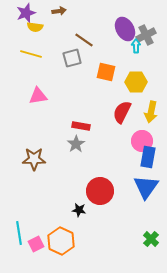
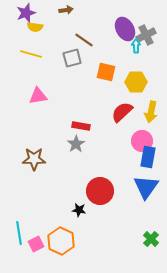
brown arrow: moved 7 px right, 1 px up
red semicircle: rotated 20 degrees clockwise
